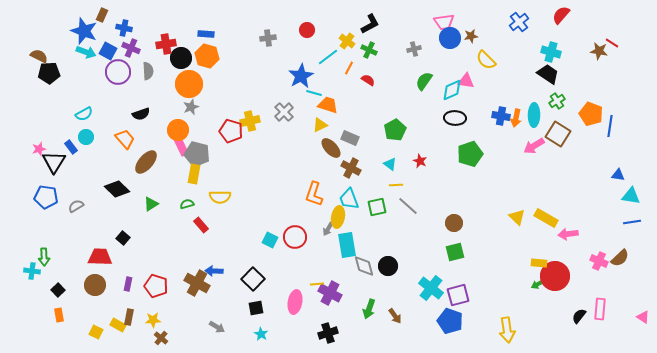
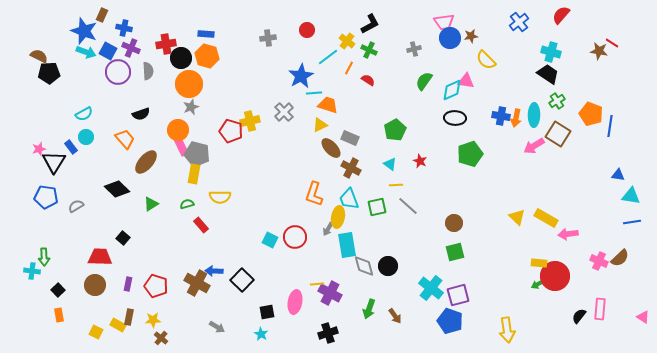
cyan line at (314, 93): rotated 21 degrees counterclockwise
black square at (253, 279): moved 11 px left, 1 px down
black square at (256, 308): moved 11 px right, 4 px down
